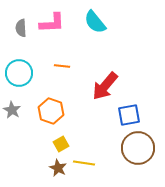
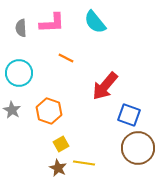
orange line: moved 4 px right, 8 px up; rotated 21 degrees clockwise
orange hexagon: moved 2 px left
blue square: rotated 30 degrees clockwise
